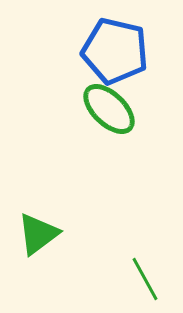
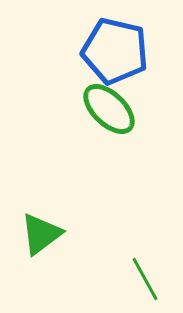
green triangle: moved 3 px right
